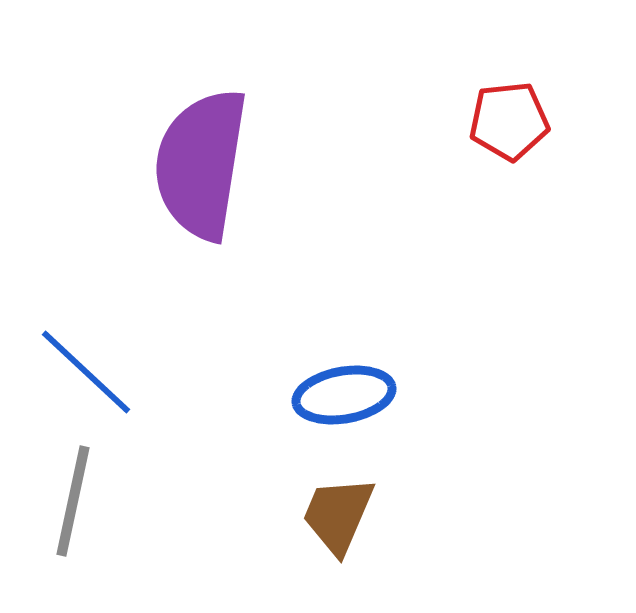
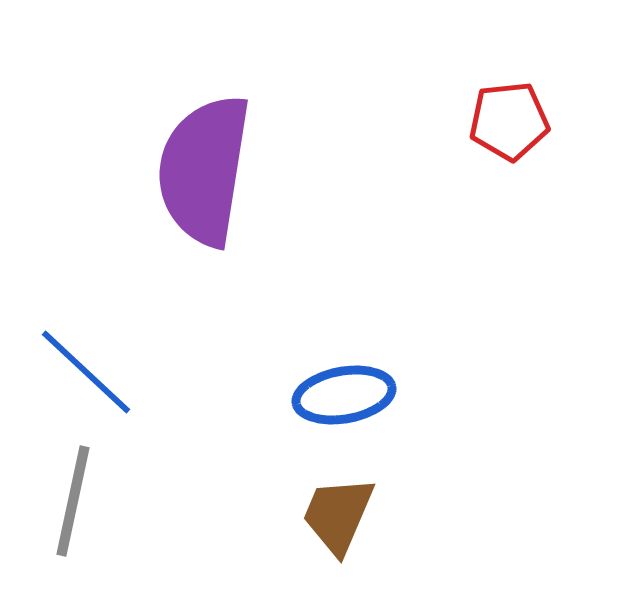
purple semicircle: moved 3 px right, 6 px down
